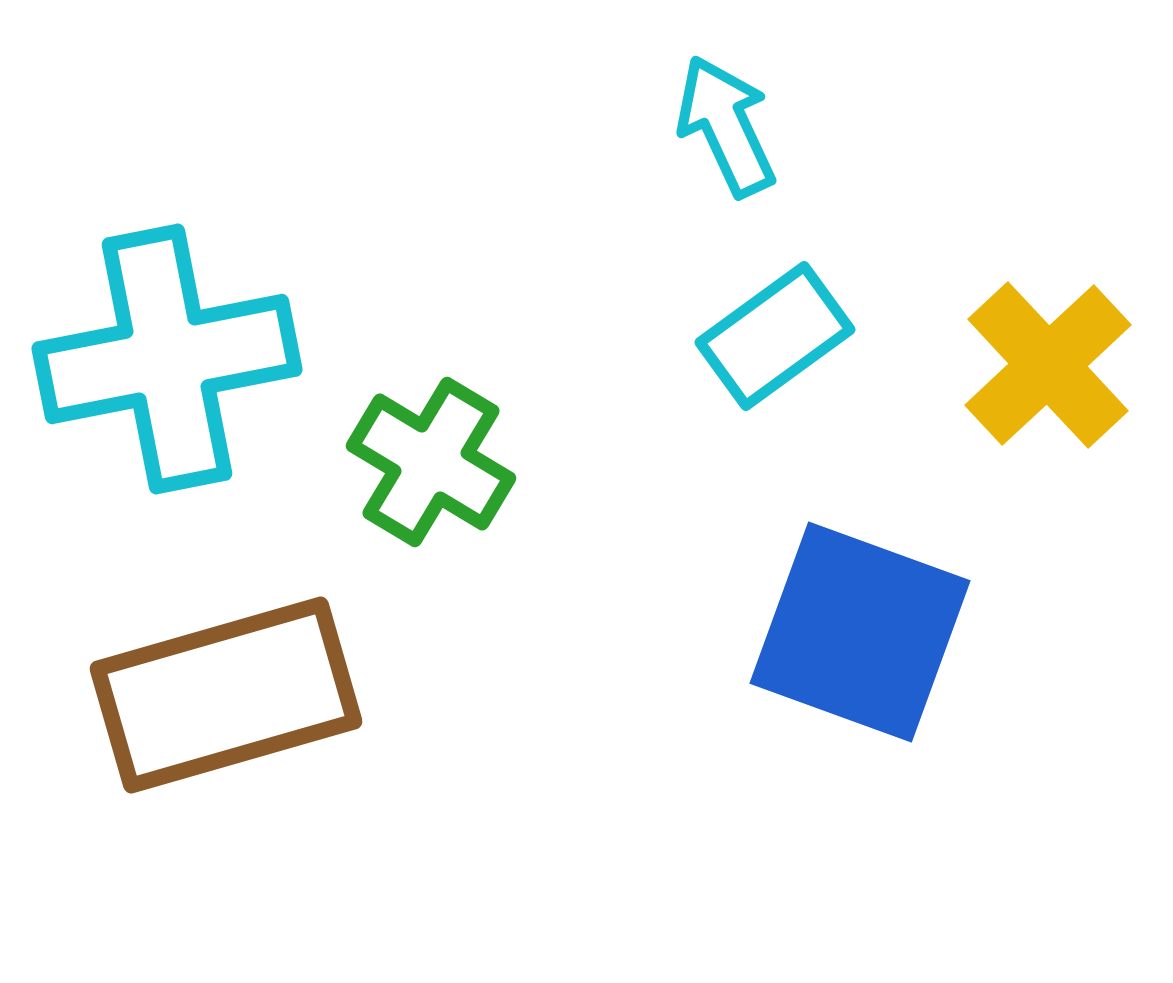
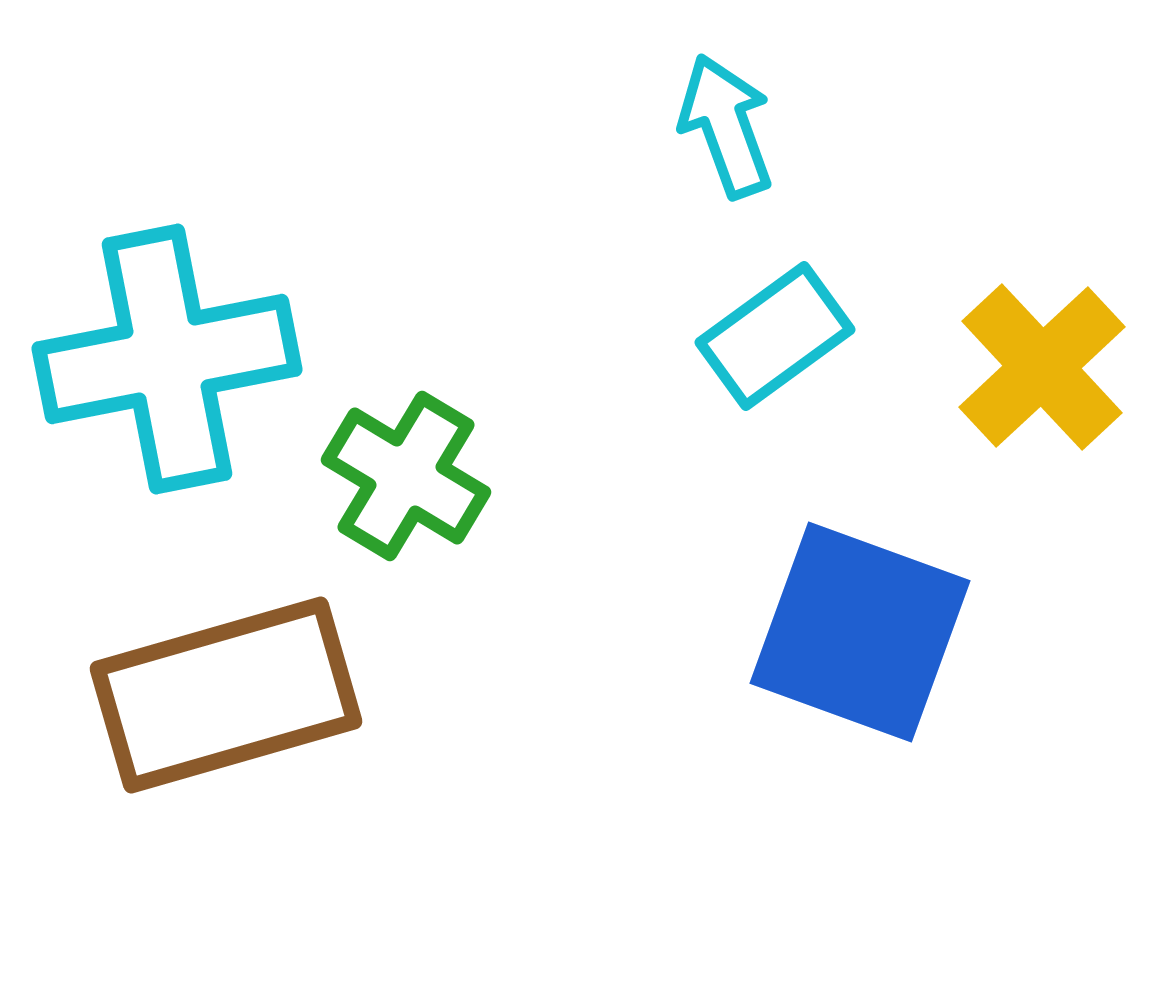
cyan arrow: rotated 5 degrees clockwise
yellow cross: moved 6 px left, 2 px down
green cross: moved 25 px left, 14 px down
